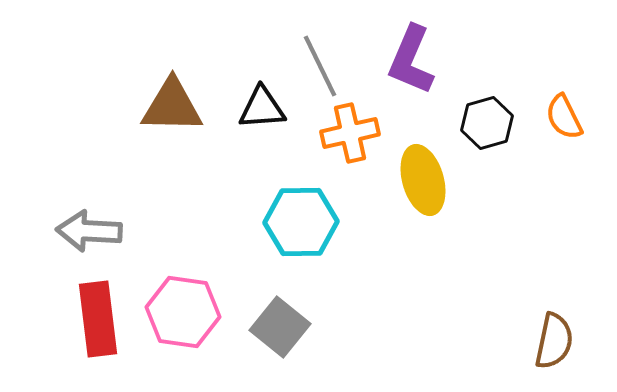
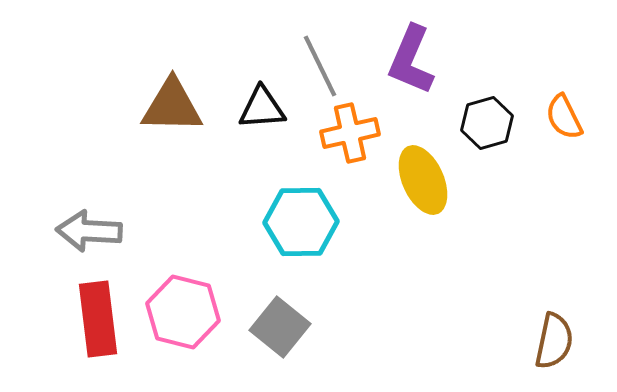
yellow ellipse: rotated 8 degrees counterclockwise
pink hexagon: rotated 6 degrees clockwise
